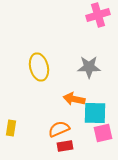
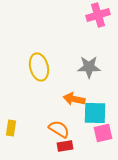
orange semicircle: rotated 55 degrees clockwise
